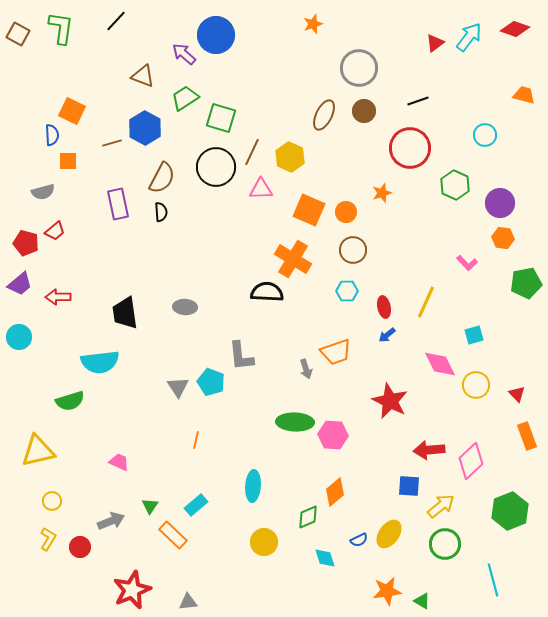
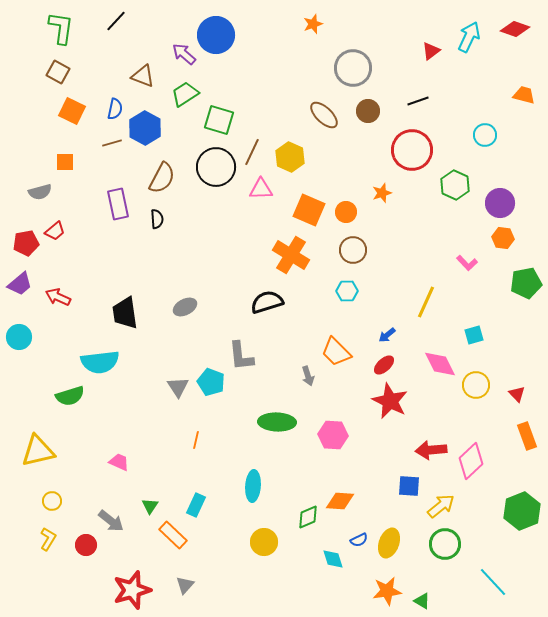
brown square at (18, 34): moved 40 px right, 38 px down
cyan arrow at (469, 37): rotated 12 degrees counterclockwise
red triangle at (435, 43): moved 4 px left, 8 px down
gray circle at (359, 68): moved 6 px left
green trapezoid at (185, 98): moved 4 px up
brown circle at (364, 111): moved 4 px right
brown ellipse at (324, 115): rotated 72 degrees counterclockwise
green square at (221, 118): moved 2 px left, 2 px down
blue semicircle at (52, 135): moved 63 px right, 26 px up; rotated 15 degrees clockwise
red circle at (410, 148): moved 2 px right, 2 px down
orange square at (68, 161): moved 3 px left, 1 px down
gray semicircle at (43, 192): moved 3 px left
black semicircle at (161, 212): moved 4 px left, 7 px down
red pentagon at (26, 243): rotated 25 degrees counterclockwise
orange cross at (293, 259): moved 2 px left, 4 px up
black semicircle at (267, 292): moved 10 px down; rotated 20 degrees counterclockwise
red arrow at (58, 297): rotated 25 degrees clockwise
gray ellipse at (185, 307): rotated 30 degrees counterclockwise
red ellipse at (384, 307): moved 58 px down; rotated 60 degrees clockwise
orange trapezoid at (336, 352): rotated 64 degrees clockwise
gray arrow at (306, 369): moved 2 px right, 7 px down
green semicircle at (70, 401): moved 5 px up
green ellipse at (295, 422): moved 18 px left
red arrow at (429, 450): moved 2 px right
orange diamond at (335, 492): moved 5 px right, 9 px down; rotated 44 degrees clockwise
cyan rectangle at (196, 505): rotated 25 degrees counterclockwise
green hexagon at (510, 511): moved 12 px right
gray arrow at (111, 521): rotated 60 degrees clockwise
yellow ellipse at (389, 534): moved 9 px down; rotated 16 degrees counterclockwise
red circle at (80, 547): moved 6 px right, 2 px up
cyan diamond at (325, 558): moved 8 px right, 1 px down
cyan line at (493, 580): moved 2 px down; rotated 28 degrees counterclockwise
red star at (132, 590): rotated 6 degrees clockwise
gray triangle at (188, 602): moved 3 px left, 17 px up; rotated 42 degrees counterclockwise
